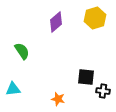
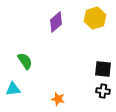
green semicircle: moved 3 px right, 10 px down
black square: moved 17 px right, 8 px up
